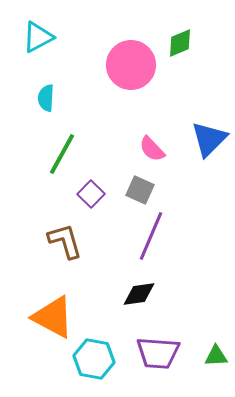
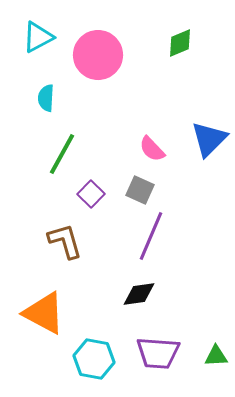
pink circle: moved 33 px left, 10 px up
orange triangle: moved 9 px left, 4 px up
